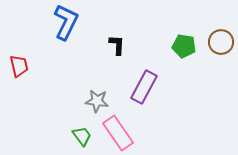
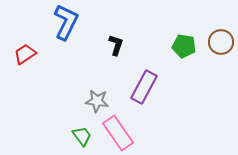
black L-shape: moved 1 px left; rotated 15 degrees clockwise
red trapezoid: moved 6 px right, 12 px up; rotated 110 degrees counterclockwise
